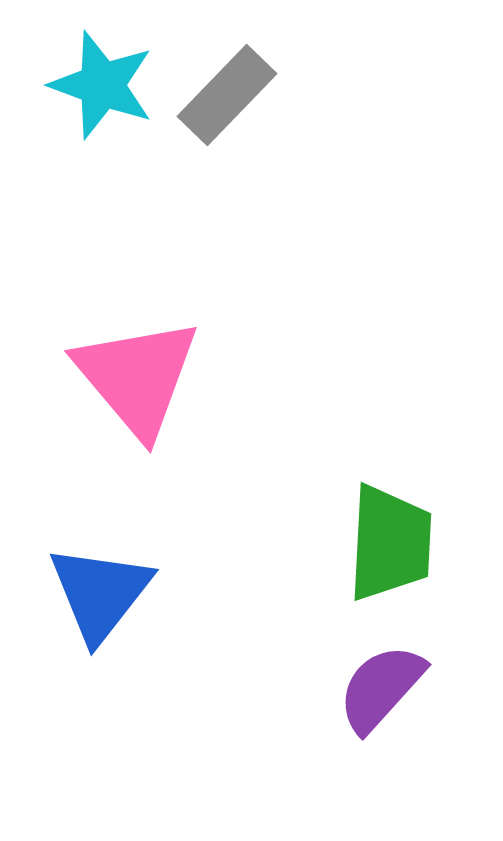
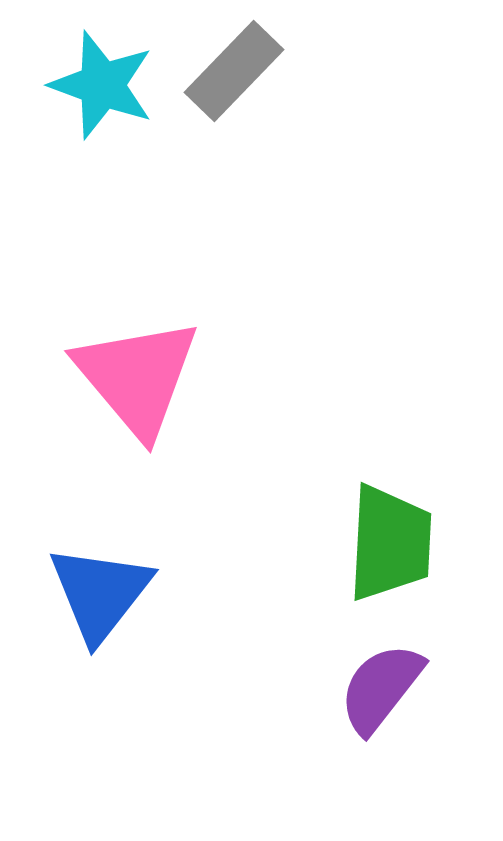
gray rectangle: moved 7 px right, 24 px up
purple semicircle: rotated 4 degrees counterclockwise
